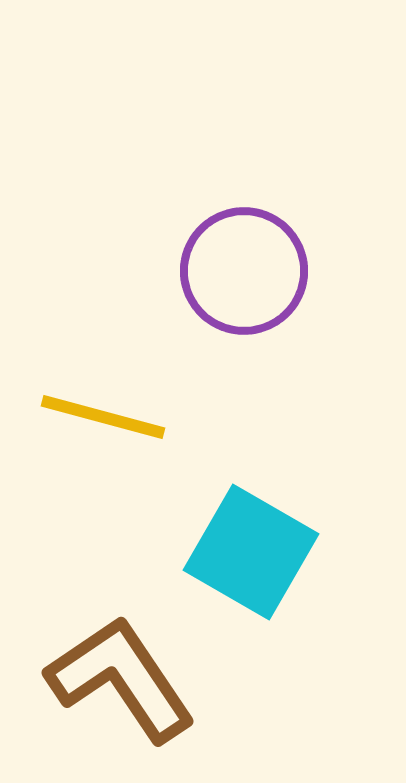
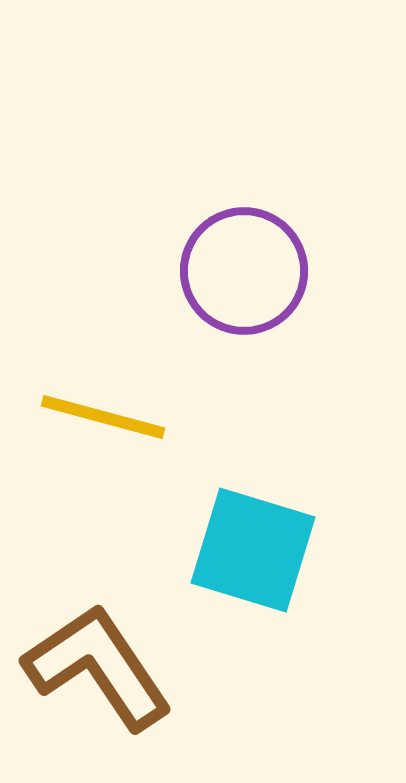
cyan square: moved 2 px right, 2 px up; rotated 13 degrees counterclockwise
brown L-shape: moved 23 px left, 12 px up
